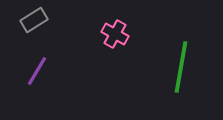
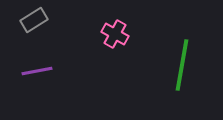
green line: moved 1 px right, 2 px up
purple line: rotated 48 degrees clockwise
